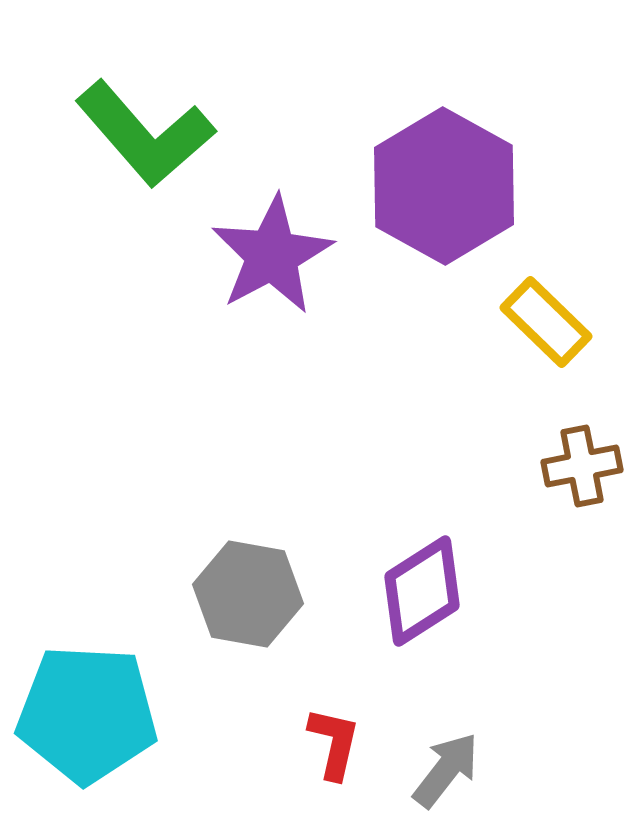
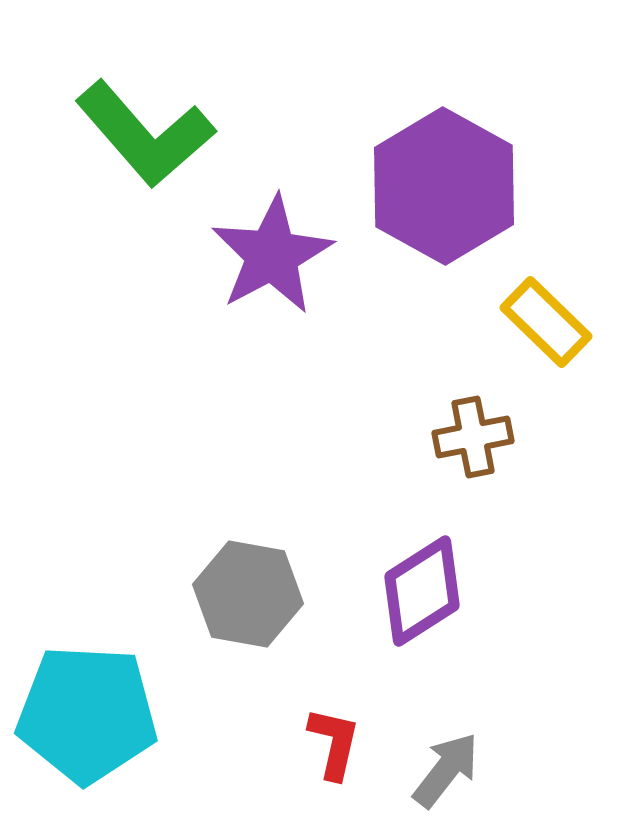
brown cross: moved 109 px left, 29 px up
